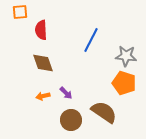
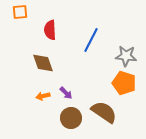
red semicircle: moved 9 px right
brown circle: moved 2 px up
